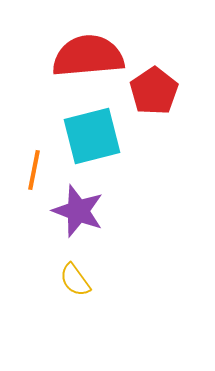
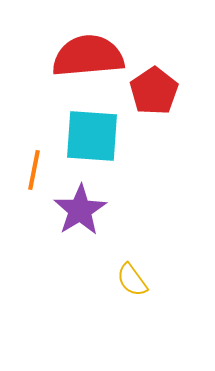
cyan square: rotated 18 degrees clockwise
purple star: moved 2 px right, 1 px up; rotated 20 degrees clockwise
yellow semicircle: moved 57 px right
